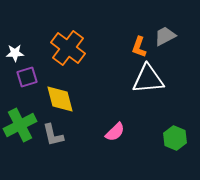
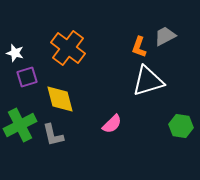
white star: rotated 18 degrees clockwise
white triangle: moved 2 px down; rotated 12 degrees counterclockwise
pink semicircle: moved 3 px left, 8 px up
green hexagon: moved 6 px right, 12 px up; rotated 15 degrees counterclockwise
